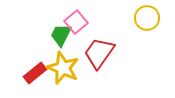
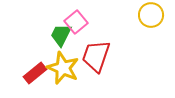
yellow circle: moved 4 px right, 3 px up
red trapezoid: moved 3 px left, 3 px down; rotated 16 degrees counterclockwise
